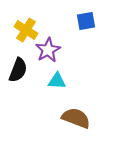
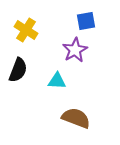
purple star: moved 27 px right
